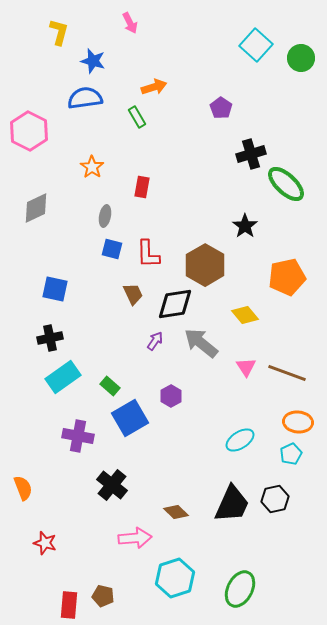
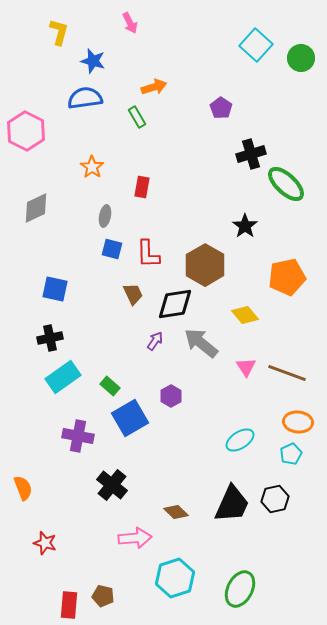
pink hexagon at (29, 131): moved 3 px left
